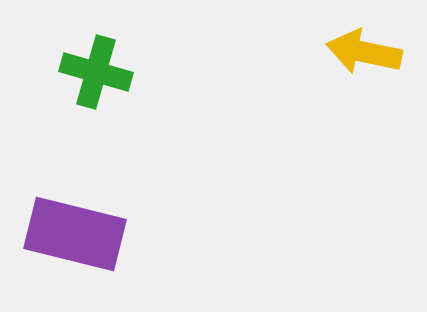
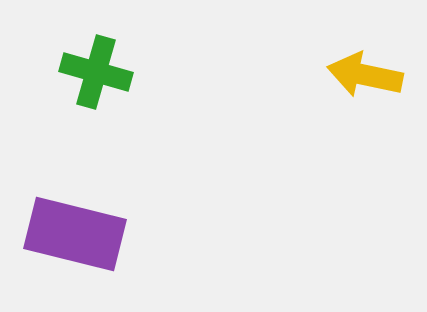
yellow arrow: moved 1 px right, 23 px down
